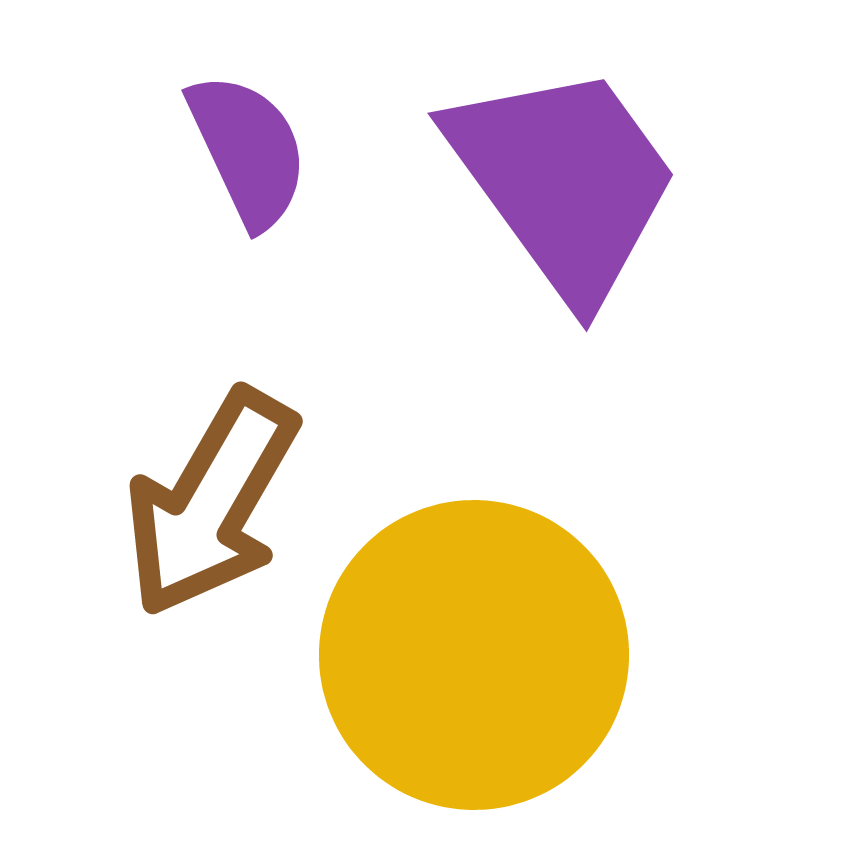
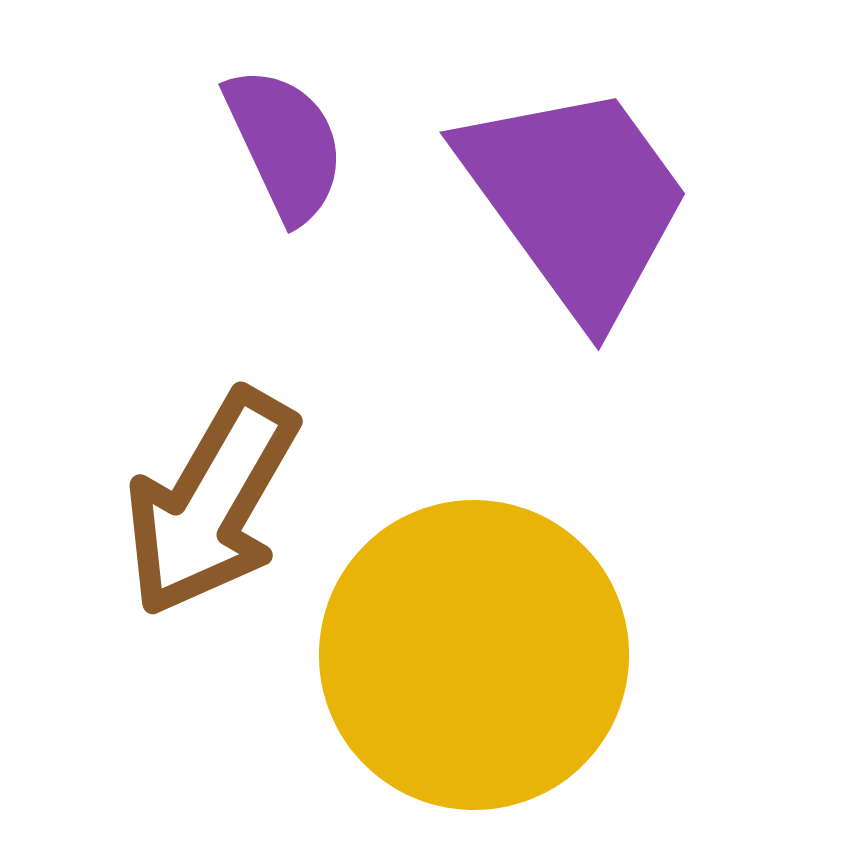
purple semicircle: moved 37 px right, 6 px up
purple trapezoid: moved 12 px right, 19 px down
